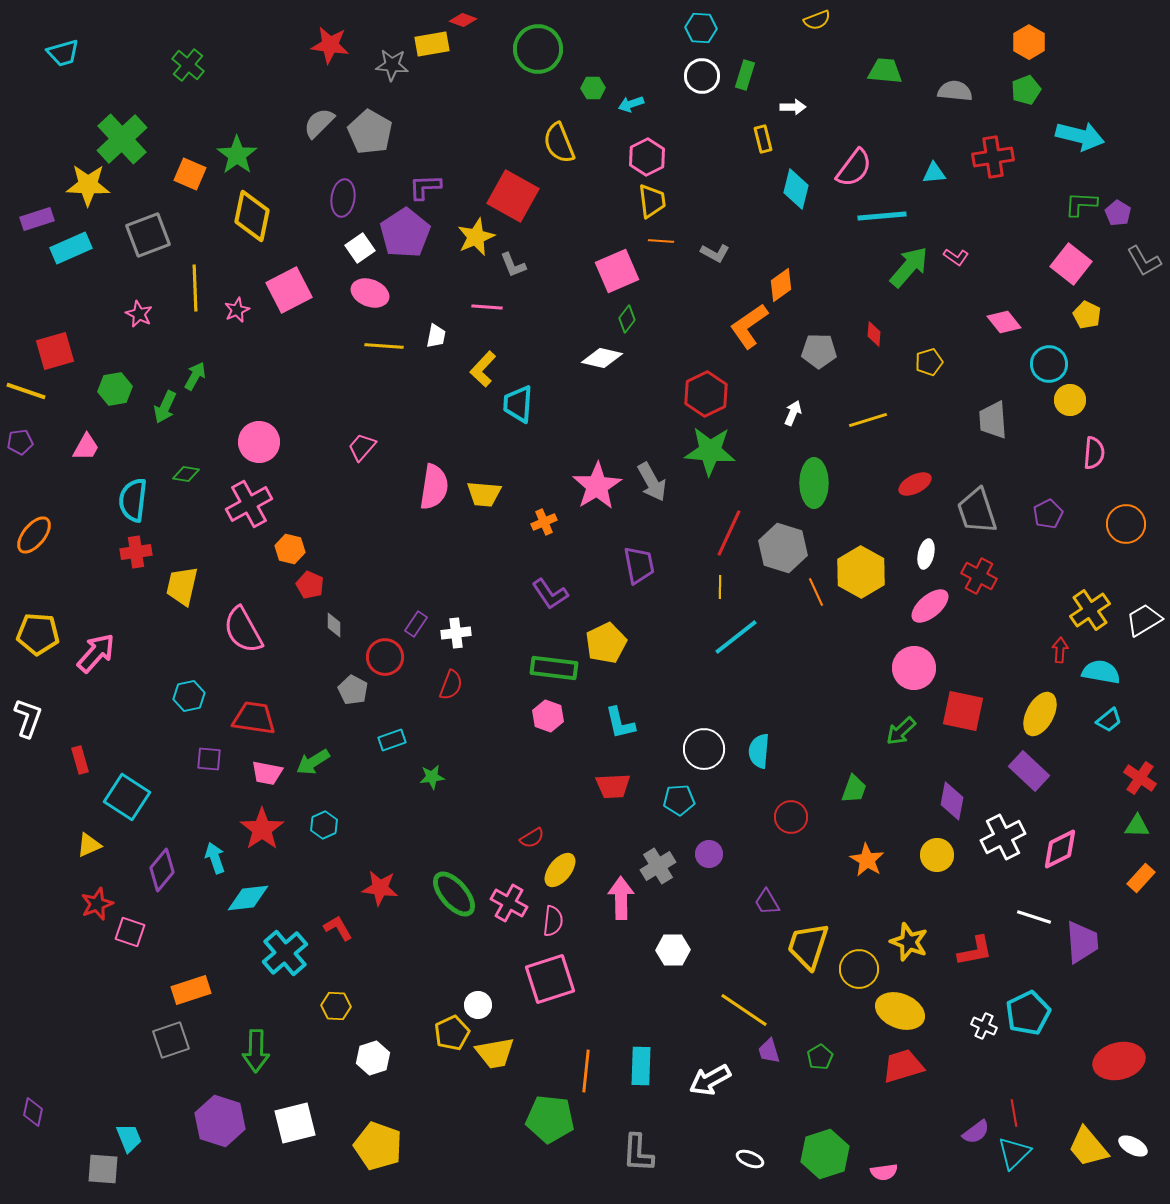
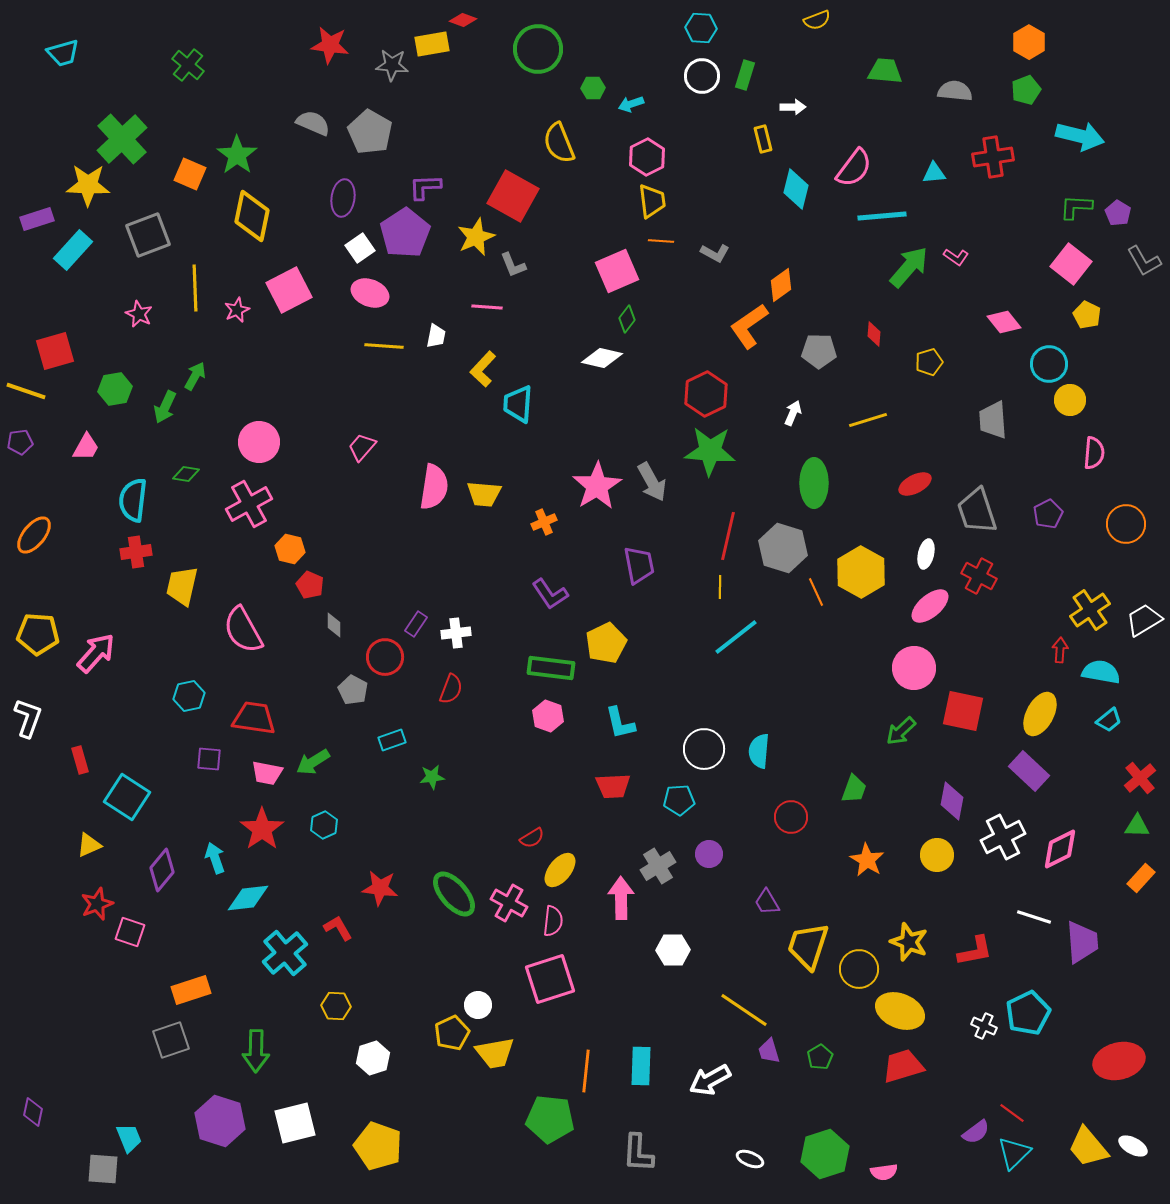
gray semicircle at (319, 123): moved 6 px left; rotated 68 degrees clockwise
green L-shape at (1081, 204): moved 5 px left, 3 px down
cyan rectangle at (71, 248): moved 2 px right, 2 px down; rotated 24 degrees counterclockwise
red line at (729, 533): moved 1 px left, 3 px down; rotated 12 degrees counterclockwise
green rectangle at (554, 668): moved 3 px left
red semicircle at (451, 685): moved 4 px down
red cross at (1140, 778): rotated 16 degrees clockwise
red line at (1014, 1113): moved 2 px left; rotated 44 degrees counterclockwise
